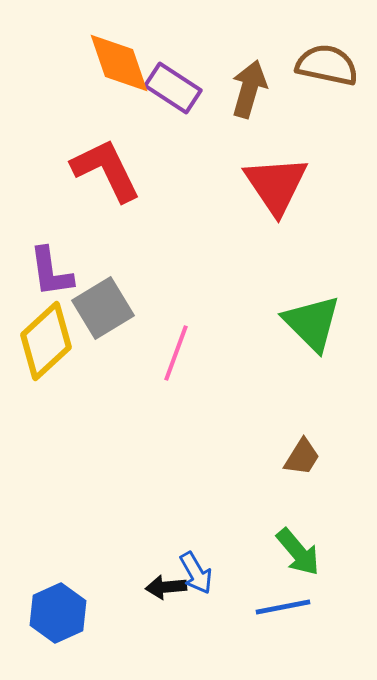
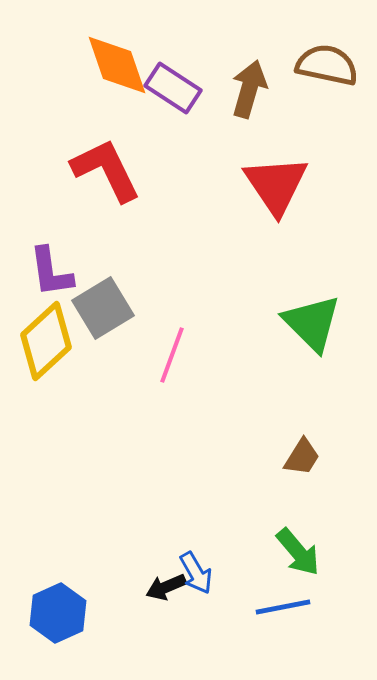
orange diamond: moved 2 px left, 2 px down
pink line: moved 4 px left, 2 px down
black arrow: rotated 18 degrees counterclockwise
